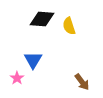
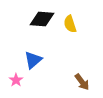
yellow semicircle: moved 1 px right, 2 px up
blue triangle: rotated 18 degrees clockwise
pink star: moved 1 px left, 2 px down
